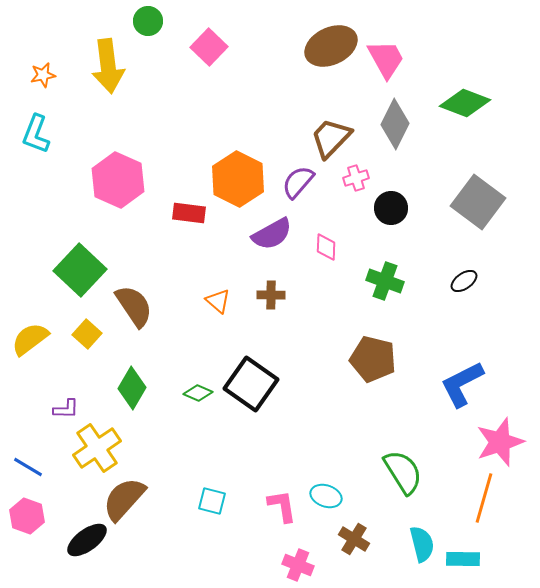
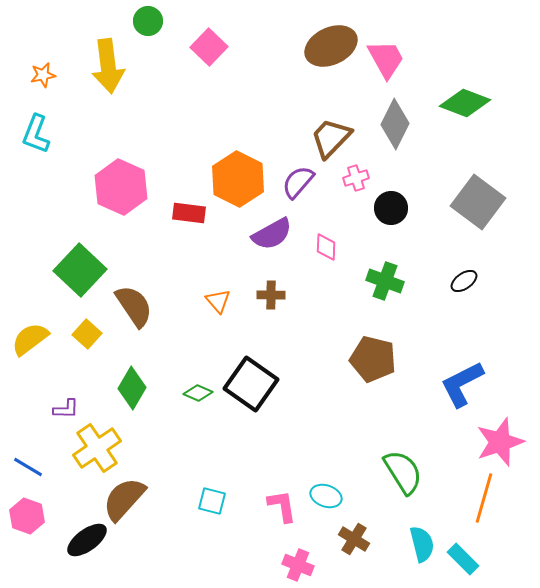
pink hexagon at (118, 180): moved 3 px right, 7 px down
orange triangle at (218, 301): rotated 8 degrees clockwise
cyan rectangle at (463, 559): rotated 44 degrees clockwise
